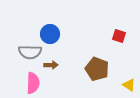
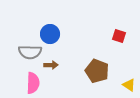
brown pentagon: moved 2 px down
